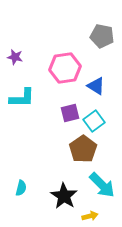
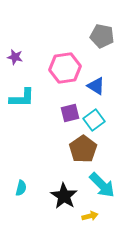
cyan square: moved 1 px up
